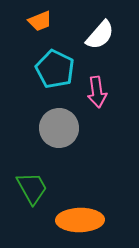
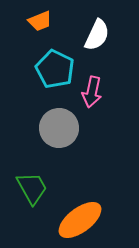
white semicircle: moved 3 px left; rotated 16 degrees counterclockwise
pink arrow: moved 5 px left; rotated 20 degrees clockwise
orange ellipse: rotated 36 degrees counterclockwise
